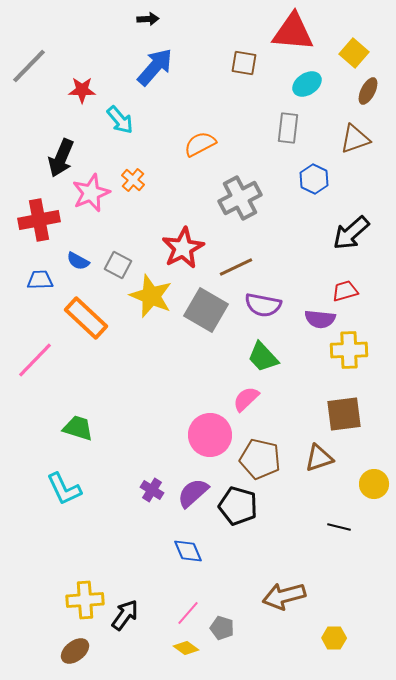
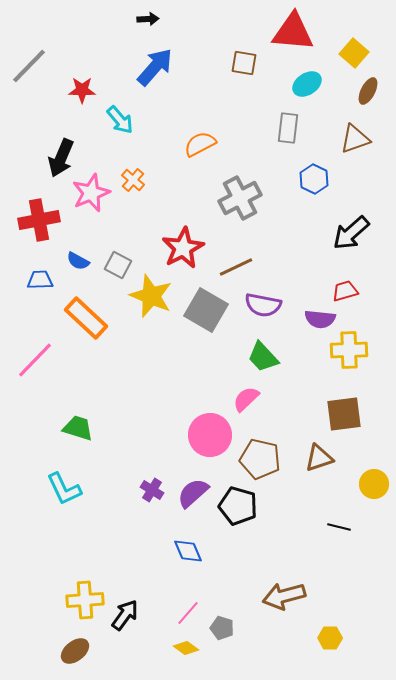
yellow hexagon at (334, 638): moved 4 px left
